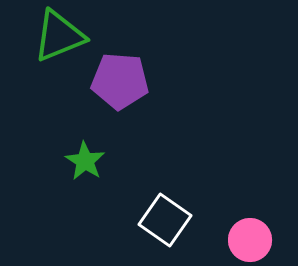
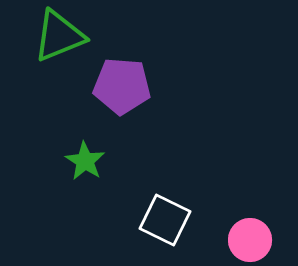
purple pentagon: moved 2 px right, 5 px down
white square: rotated 9 degrees counterclockwise
